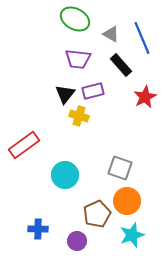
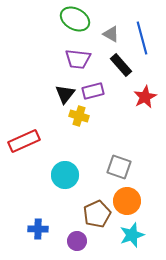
blue line: rotated 8 degrees clockwise
red rectangle: moved 4 px up; rotated 12 degrees clockwise
gray square: moved 1 px left, 1 px up
